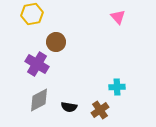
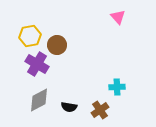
yellow hexagon: moved 2 px left, 22 px down
brown circle: moved 1 px right, 3 px down
